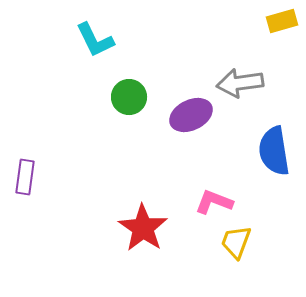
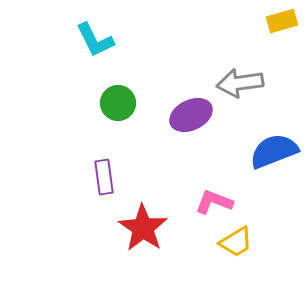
green circle: moved 11 px left, 6 px down
blue semicircle: rotated 78 degrees clockwise
purple rectangle: moved 79 px right; rotated 16 degrees counterclockwise
yellow trapezoid: rotated 141 degrees counterclockwise
